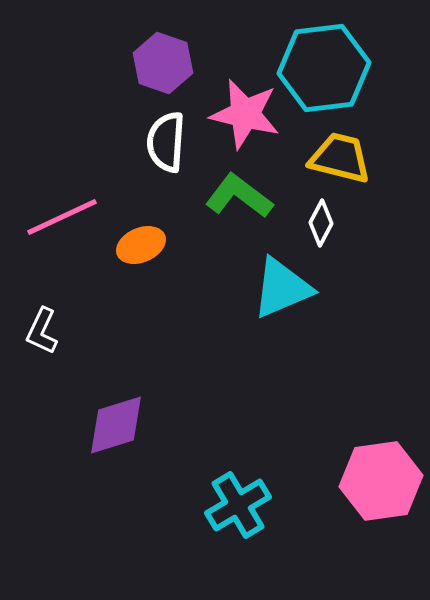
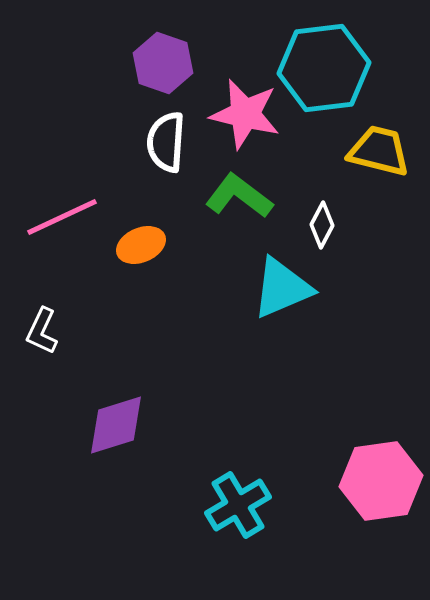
yellow trapezoid: moved 39 px right, 7 px up
white diamond: moved 1 px right, 2 px down
